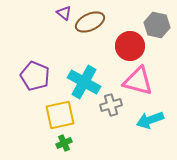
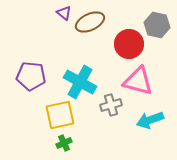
red circle: moved 1 px left, 2 px up
purple pentagon: moved 4 px left; rotated 16 degrees counterclockwise
cyan cross: moved 4 px left
